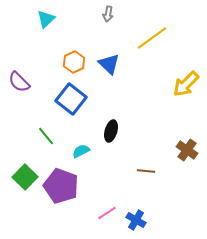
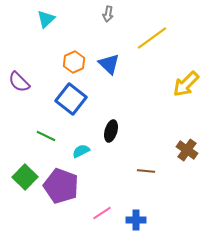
green line: rotated 24 degrees counterclockwise
pink line: moved 5 px left
blue cross: rotated 30 degrees counterclockwise
